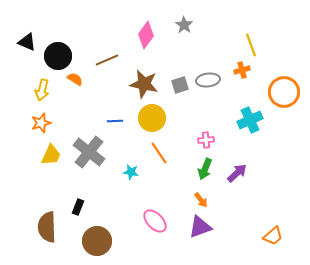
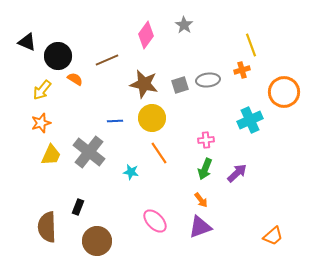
yellow arrow: rotated 25 degrees clockwise
